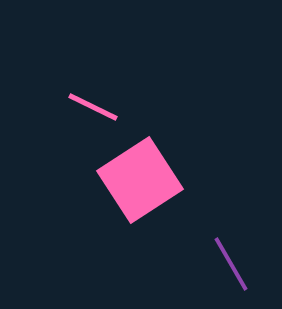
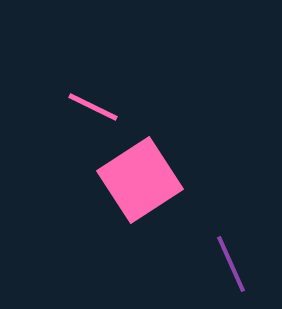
purple line: rotated 6 degrees clockwise
